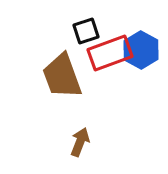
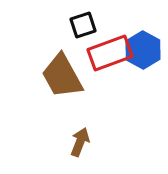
black square: moved 3 px left, 6 px up
blue hexagon: moved 2 px right
brown trapezoid: rotated 9 degrees counterclockwise
